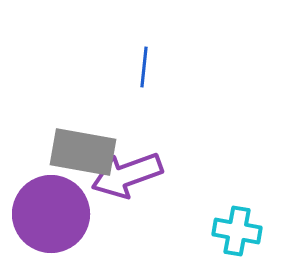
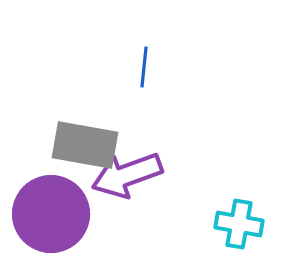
gray rectangle: moved 2 px right, 7 px up
cyan cross: moved 2 px right, 7 px up
